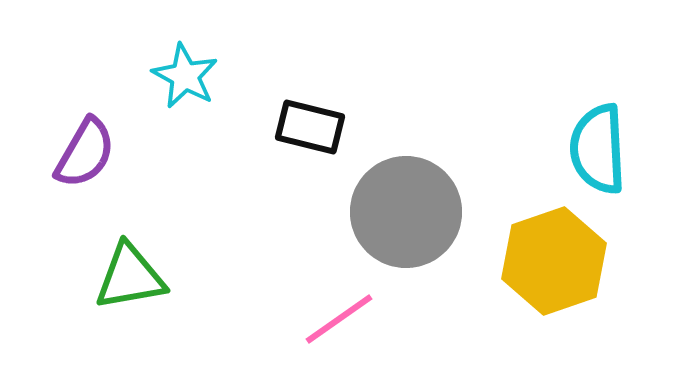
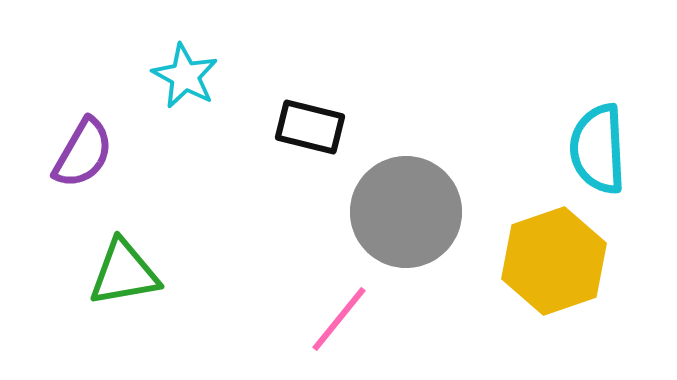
purple semicircle: moved 2 px left
green triangle: moved 6 px left, 4 px up
pink line: rotated 16 degrees counterclockwise
